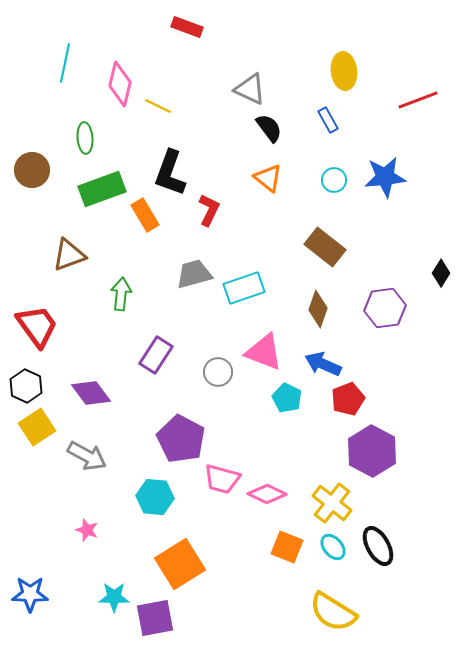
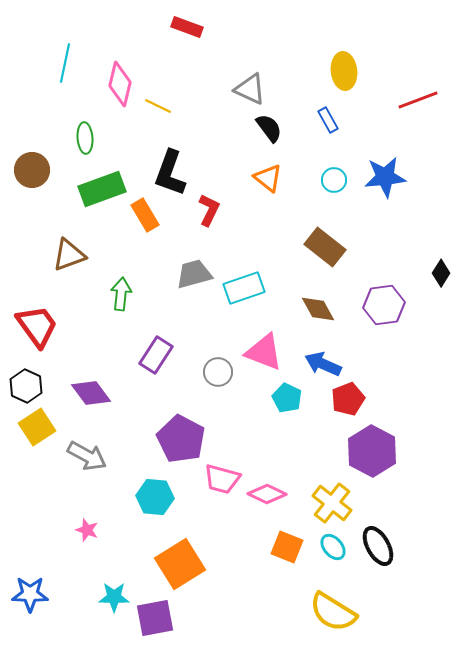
purple hexagon at (385, 308): moved 1 px left, 3 px up
brown diamond at (318, 309): rotated 48 degrees counterclockwise
